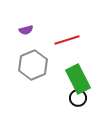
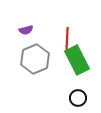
red line: rotated 70 degrees counterclockwise
gray hexagon: moved 2 px right, 6 px up
green rectangle: moved 1 px left, 19 px up
